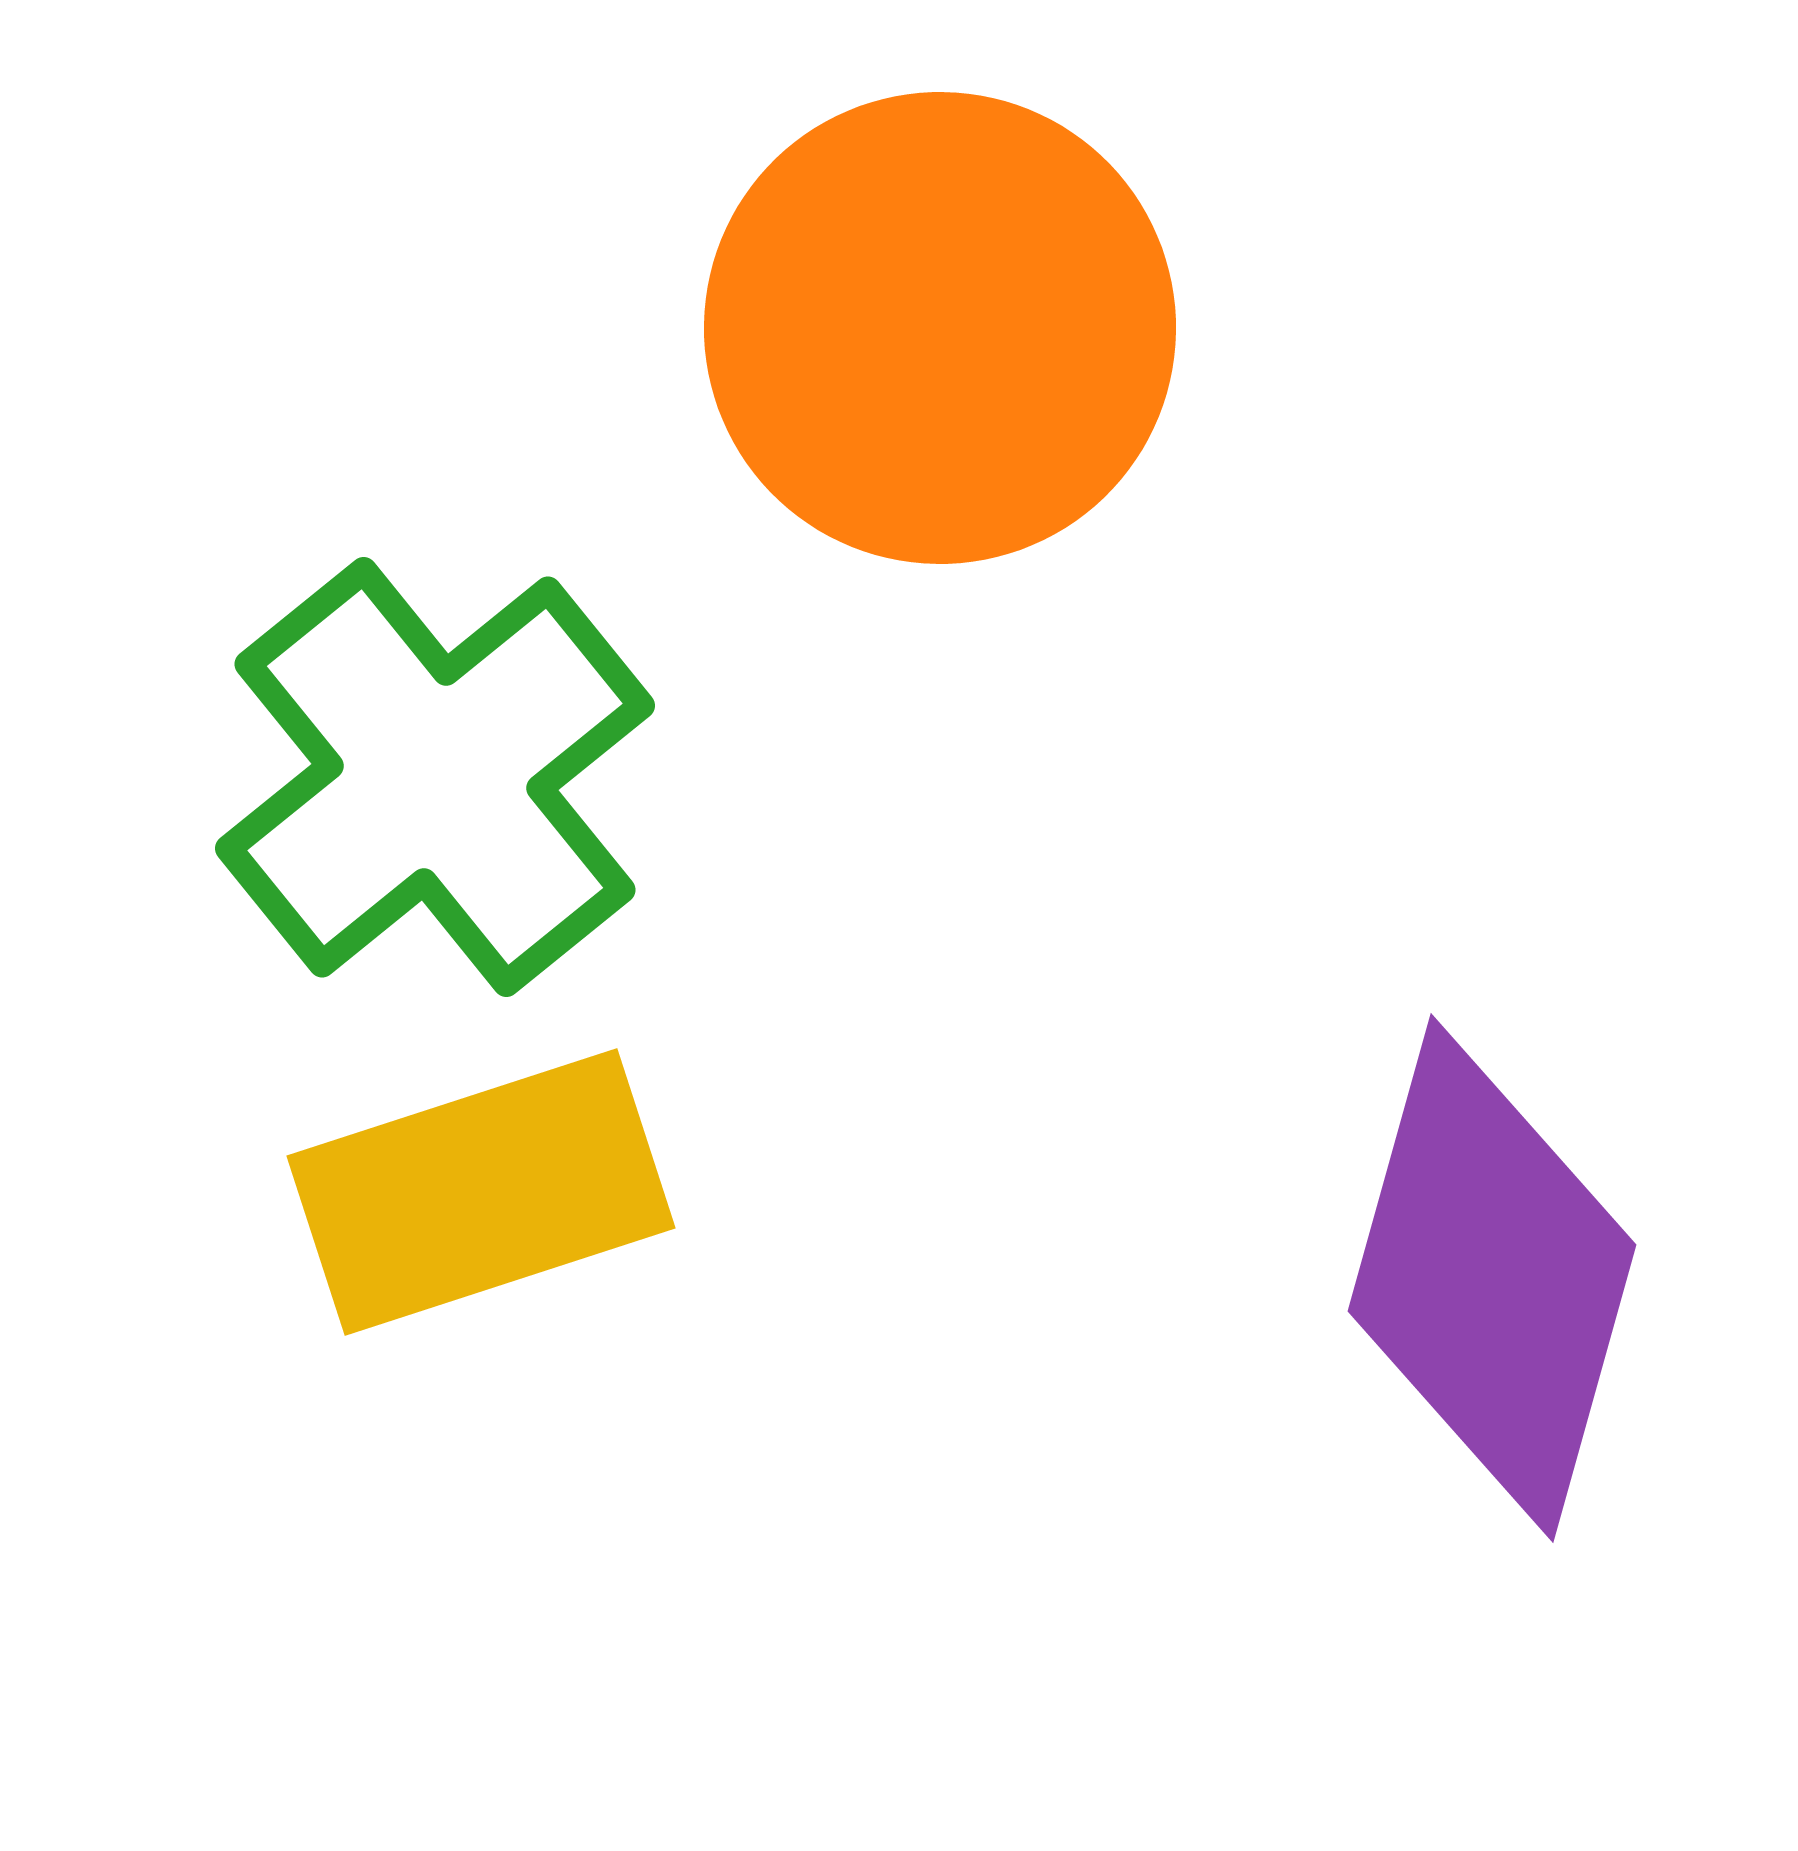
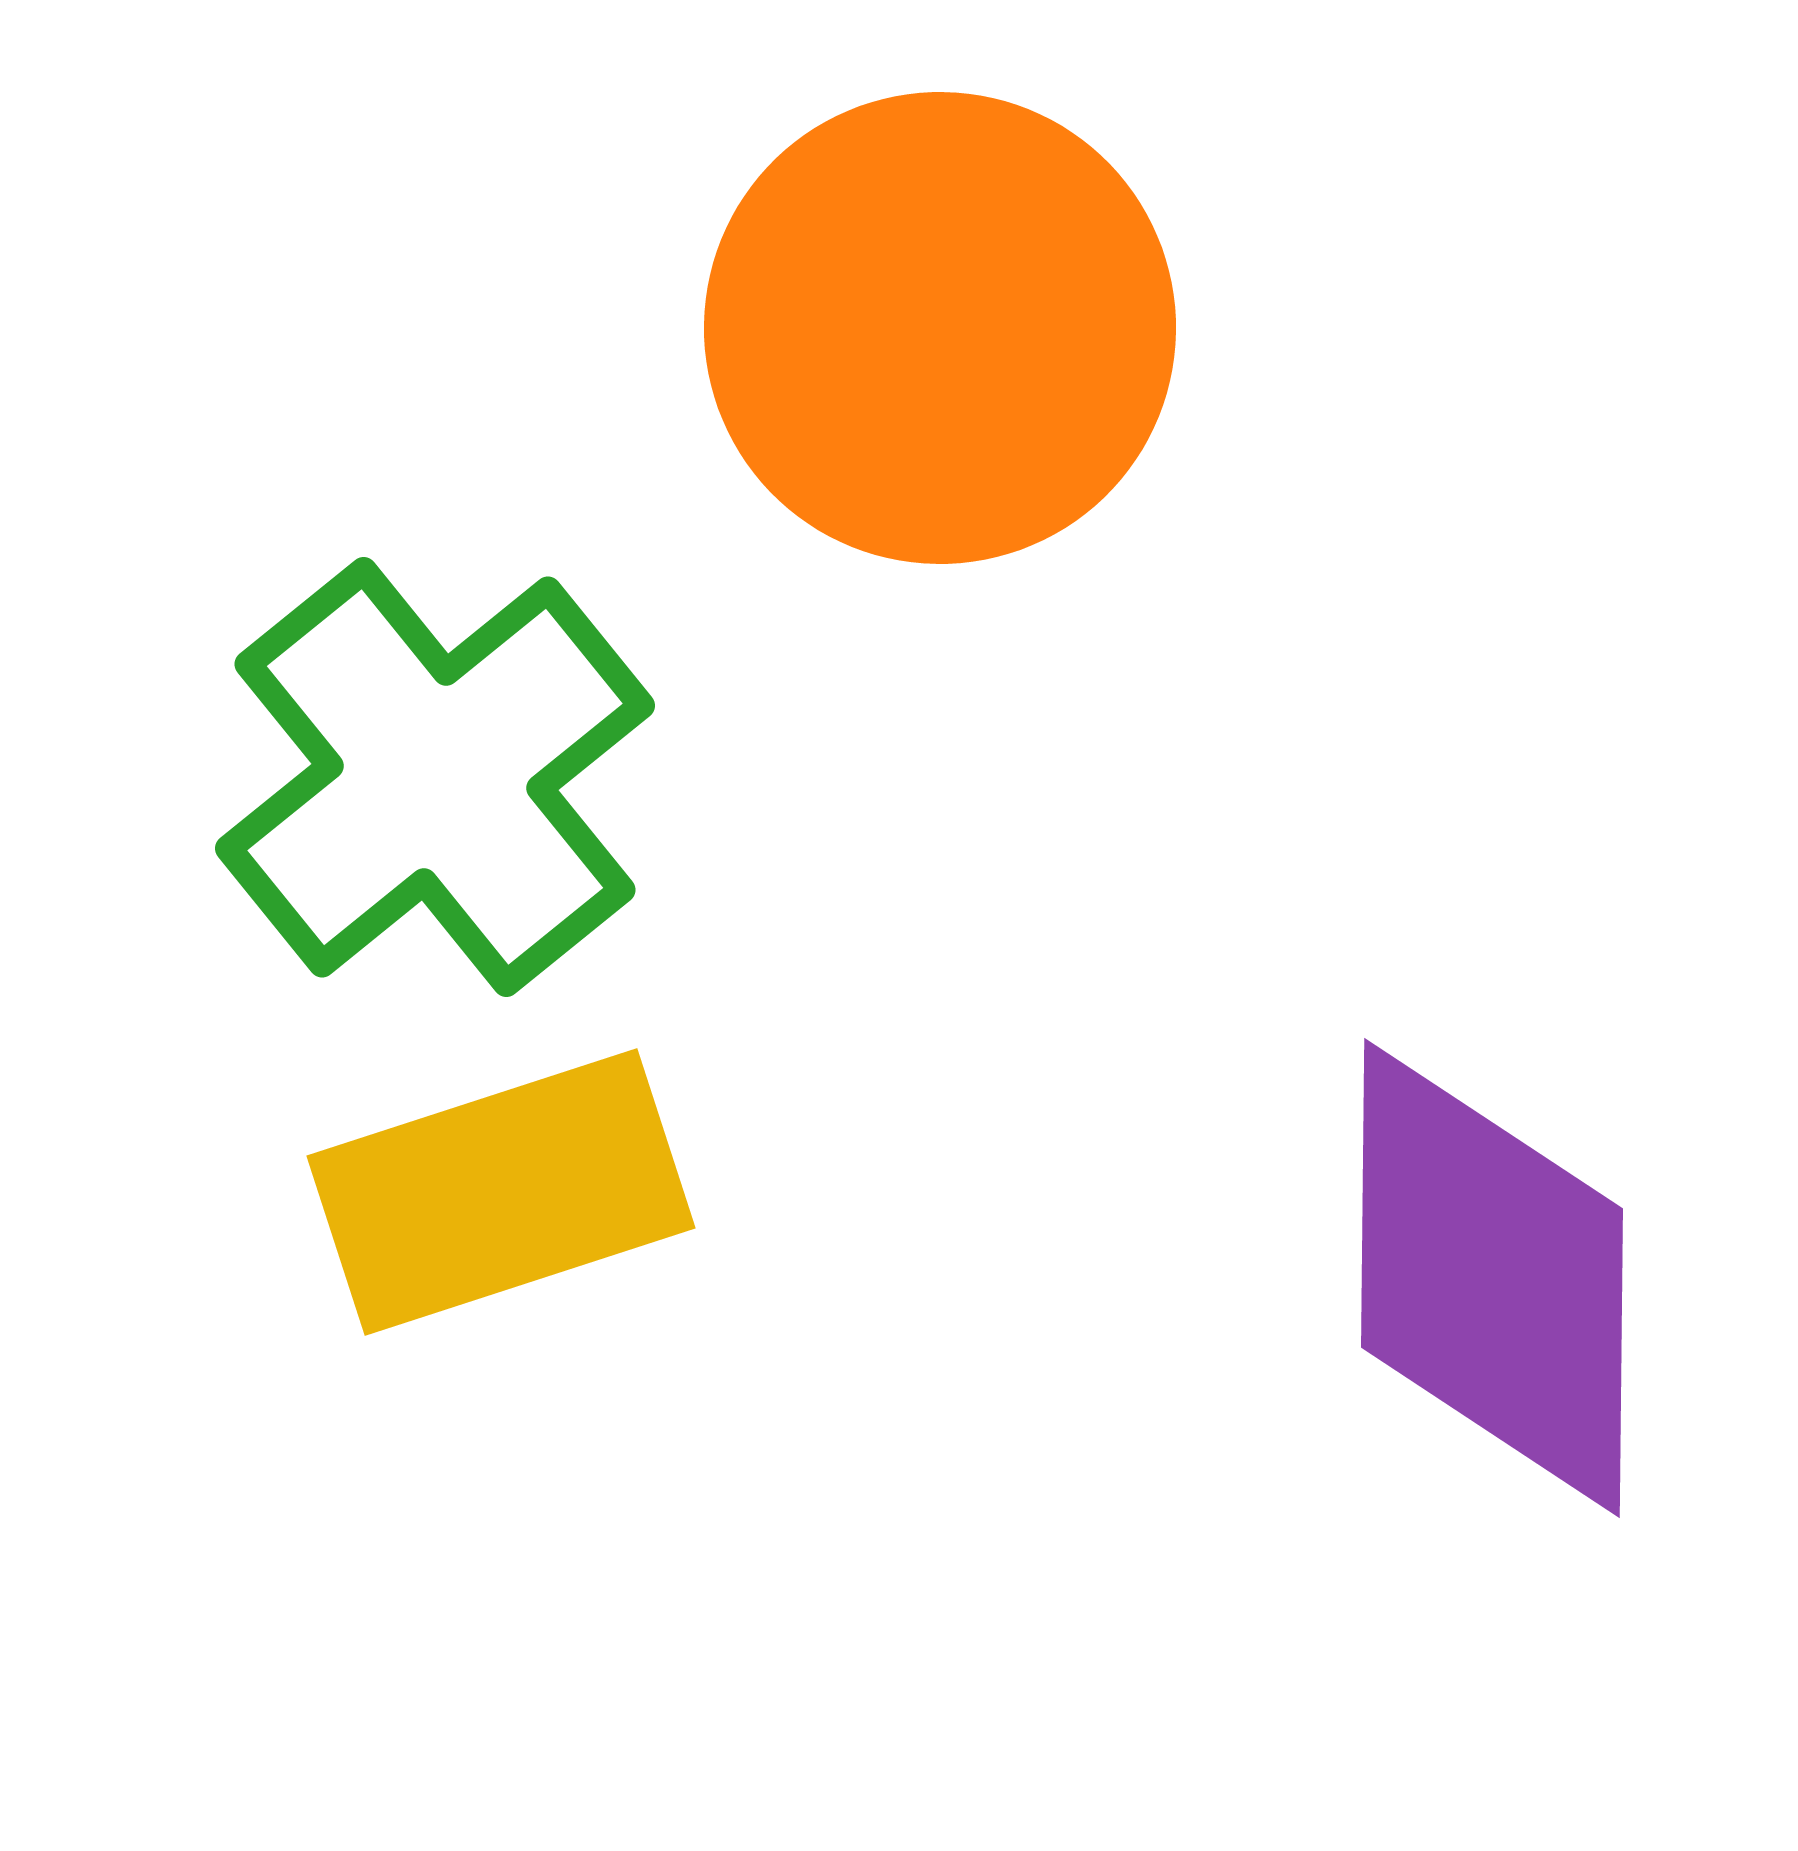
yellow rectangle: moved 20 px right
purple diamond: rotated 15 degrees counterclockwise
